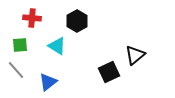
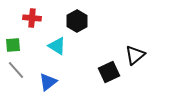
green square: moved 7 px left
